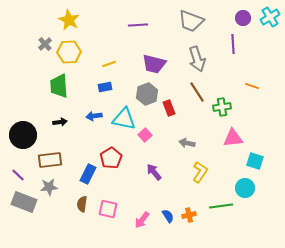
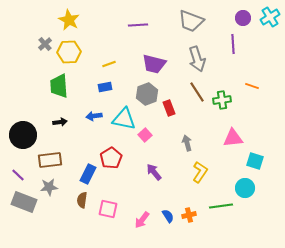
green cross at (222, 107): moved 7 px up
gray arrow at (187, 143): rotated 63 degrees clockwise
brown semicircle at (82, 204): moved 4 px up
